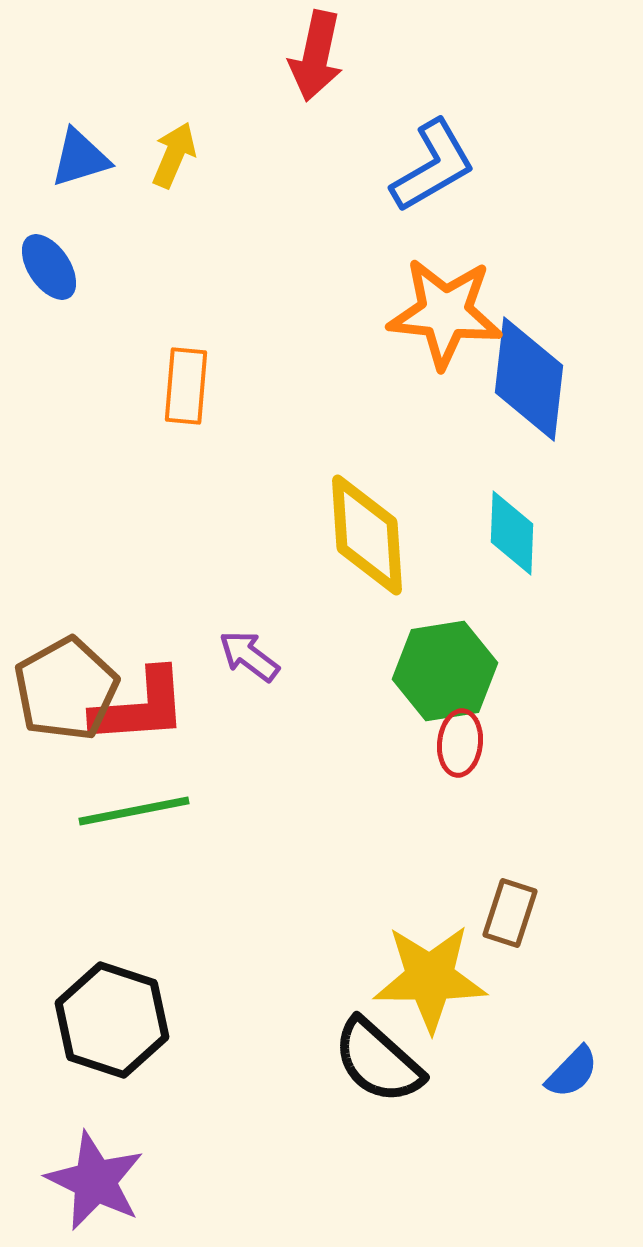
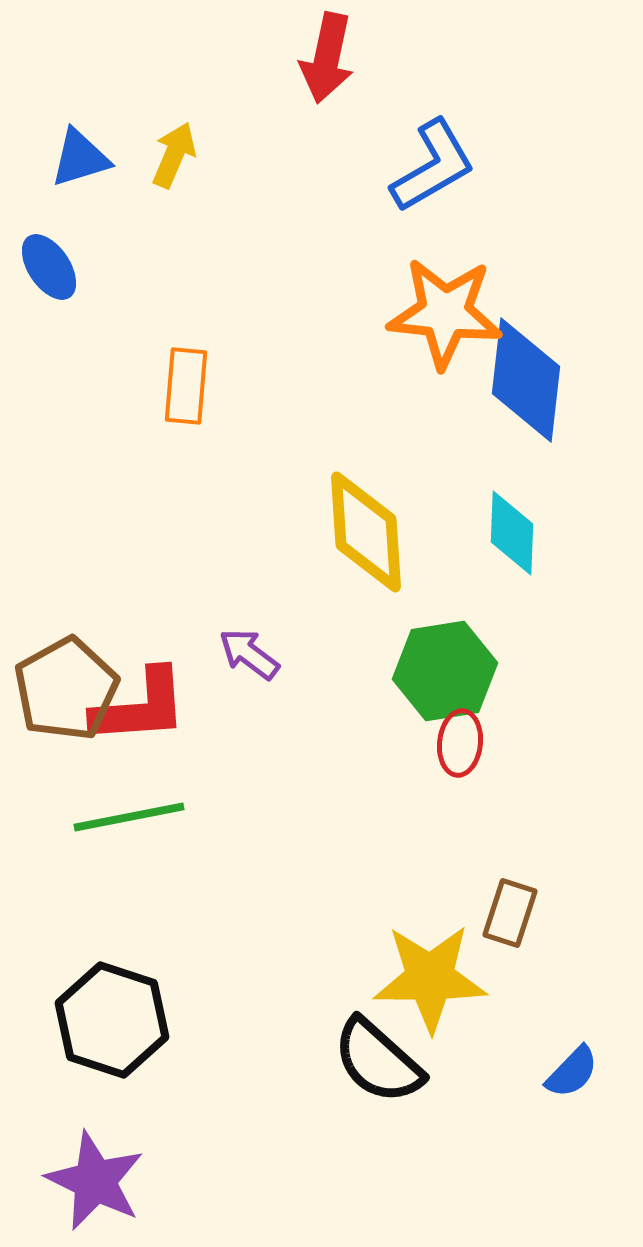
red arrow: moved 11 px right, 2 px down
blue diamond: moved 3 px left, 1 px down
yellow diamond: moved 1 px left, 3 px up
purple arrow: moved 2 px up
green line: moved 5 px left, 6 px down
